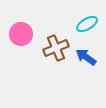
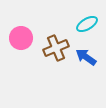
pink circle: moved 4 px down
